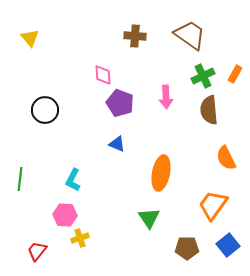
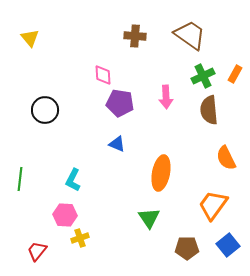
purple pentagon: rotated 12 degrees counterclockwise
